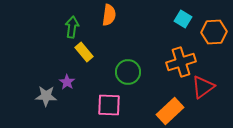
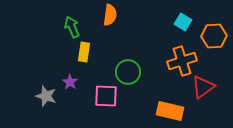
orange semicircle: moved 1 px right
cyan square: moved 3 px down
green arrow: rotated 30 degrees counterclockwise
orange hexagon: moved 4 px down
yellow rectangle: rotated 48 degrees clockwise
orange cross: moved 1 px right, 1 px up
purple star: moved 3 px right
gray star: rotated 15 degrees clockwise
pink square: moved 3 px left, 9 px up
orange rectangle: rotated 56 degrees clockwise
